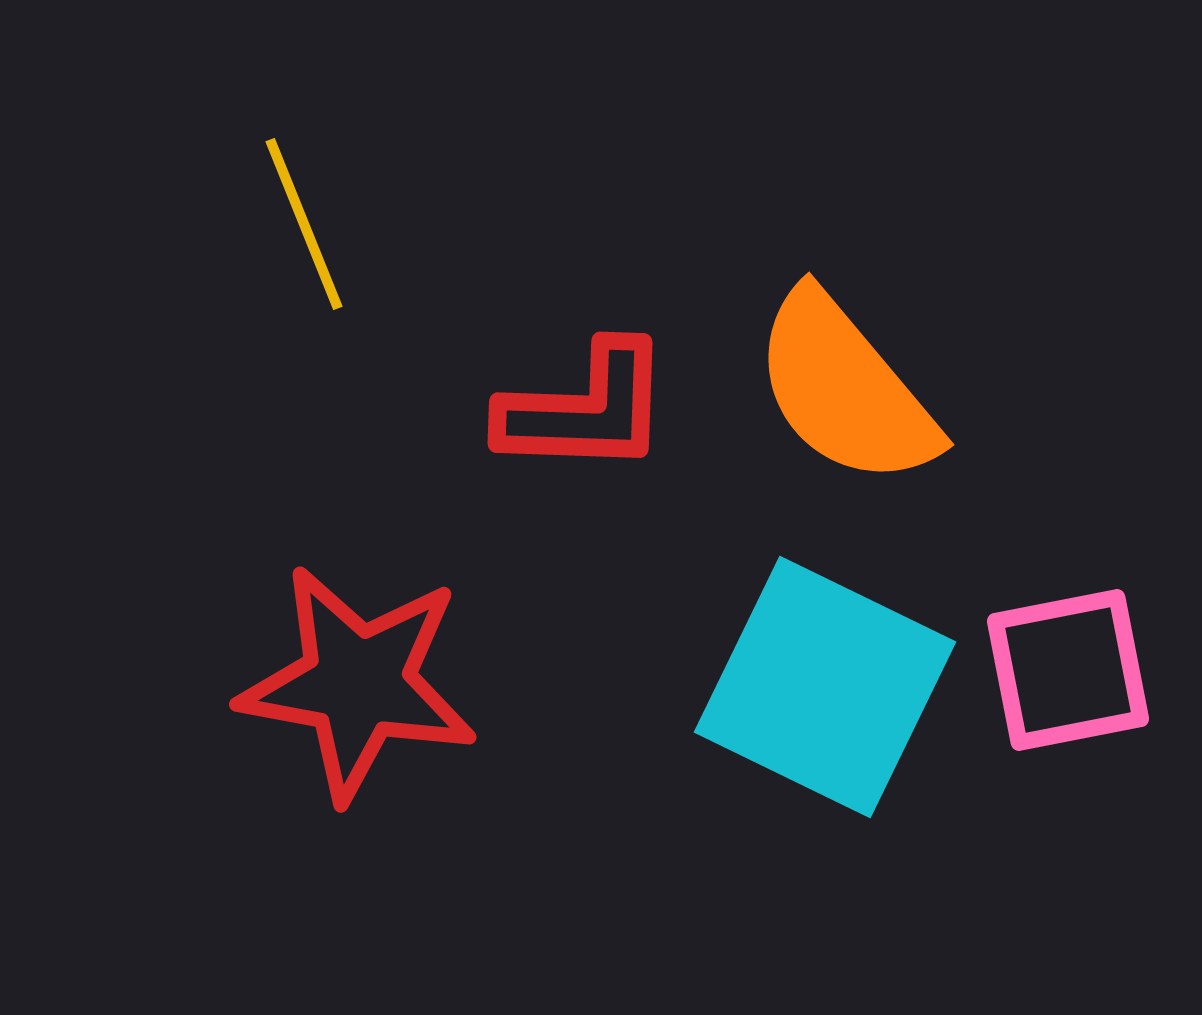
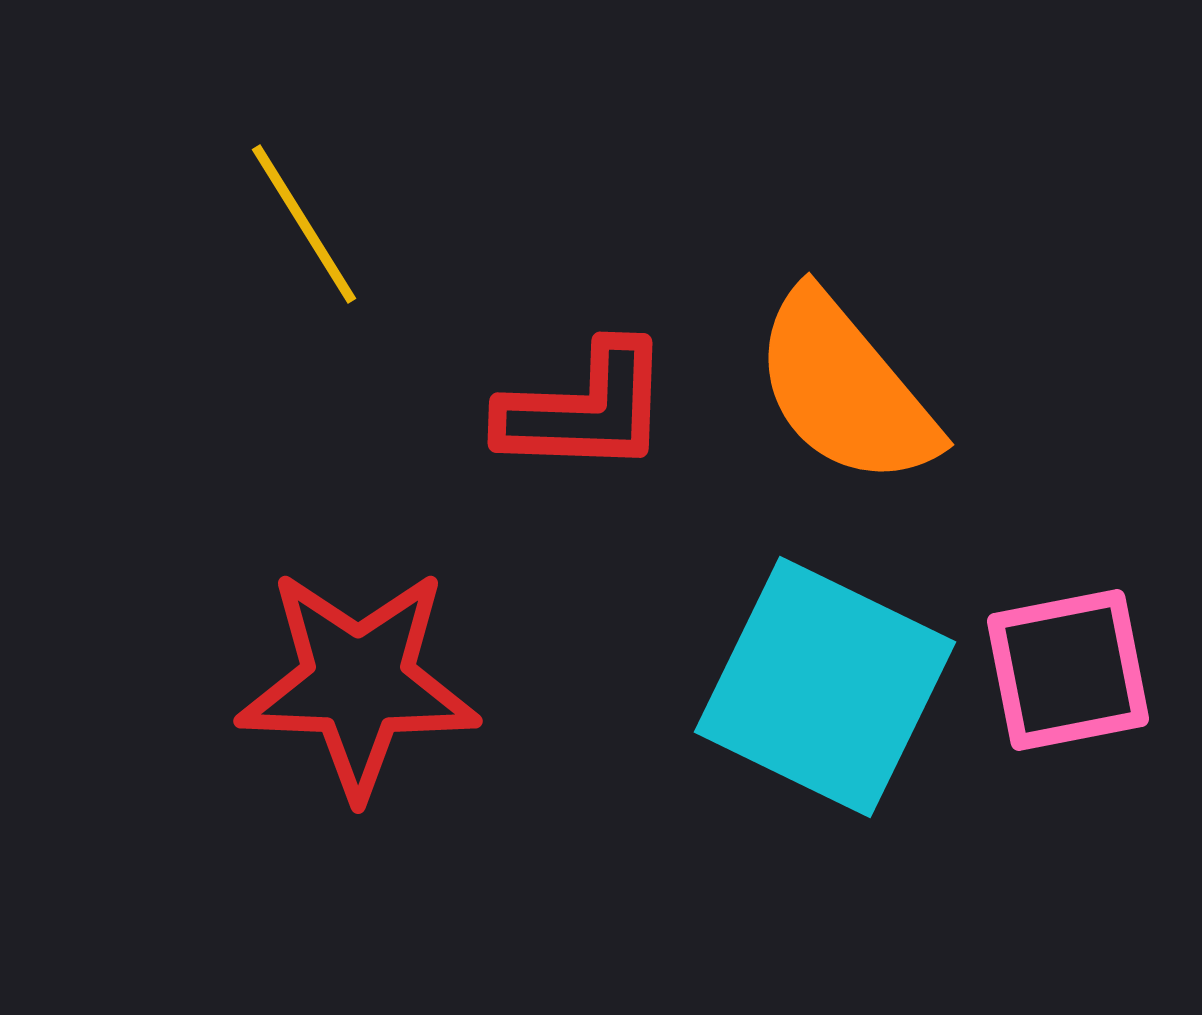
yellow line: rotated 10 degrees counterclockwise
red star: rotated 8 degrees counterclockwise
